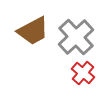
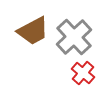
gray cross: moved 2 px left
